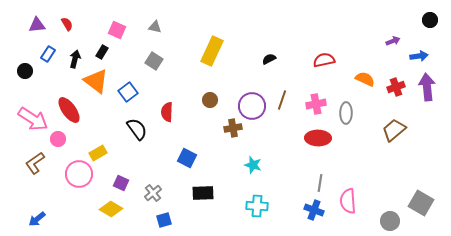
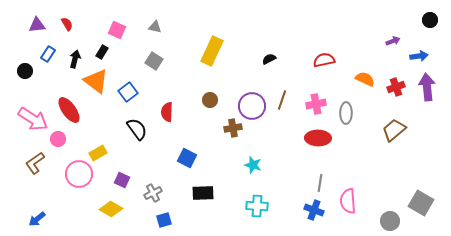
purple square at (121, 183): moved 1 px right, 3 px up
gray cross at (153, 193): rotated 12 degrees clockwise
